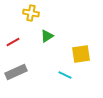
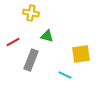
green triangle: rotated 48 degrees clockwise
gray rectangle: moved 15 px right, 12 px up; rotated 45 degrees counterclockwise
